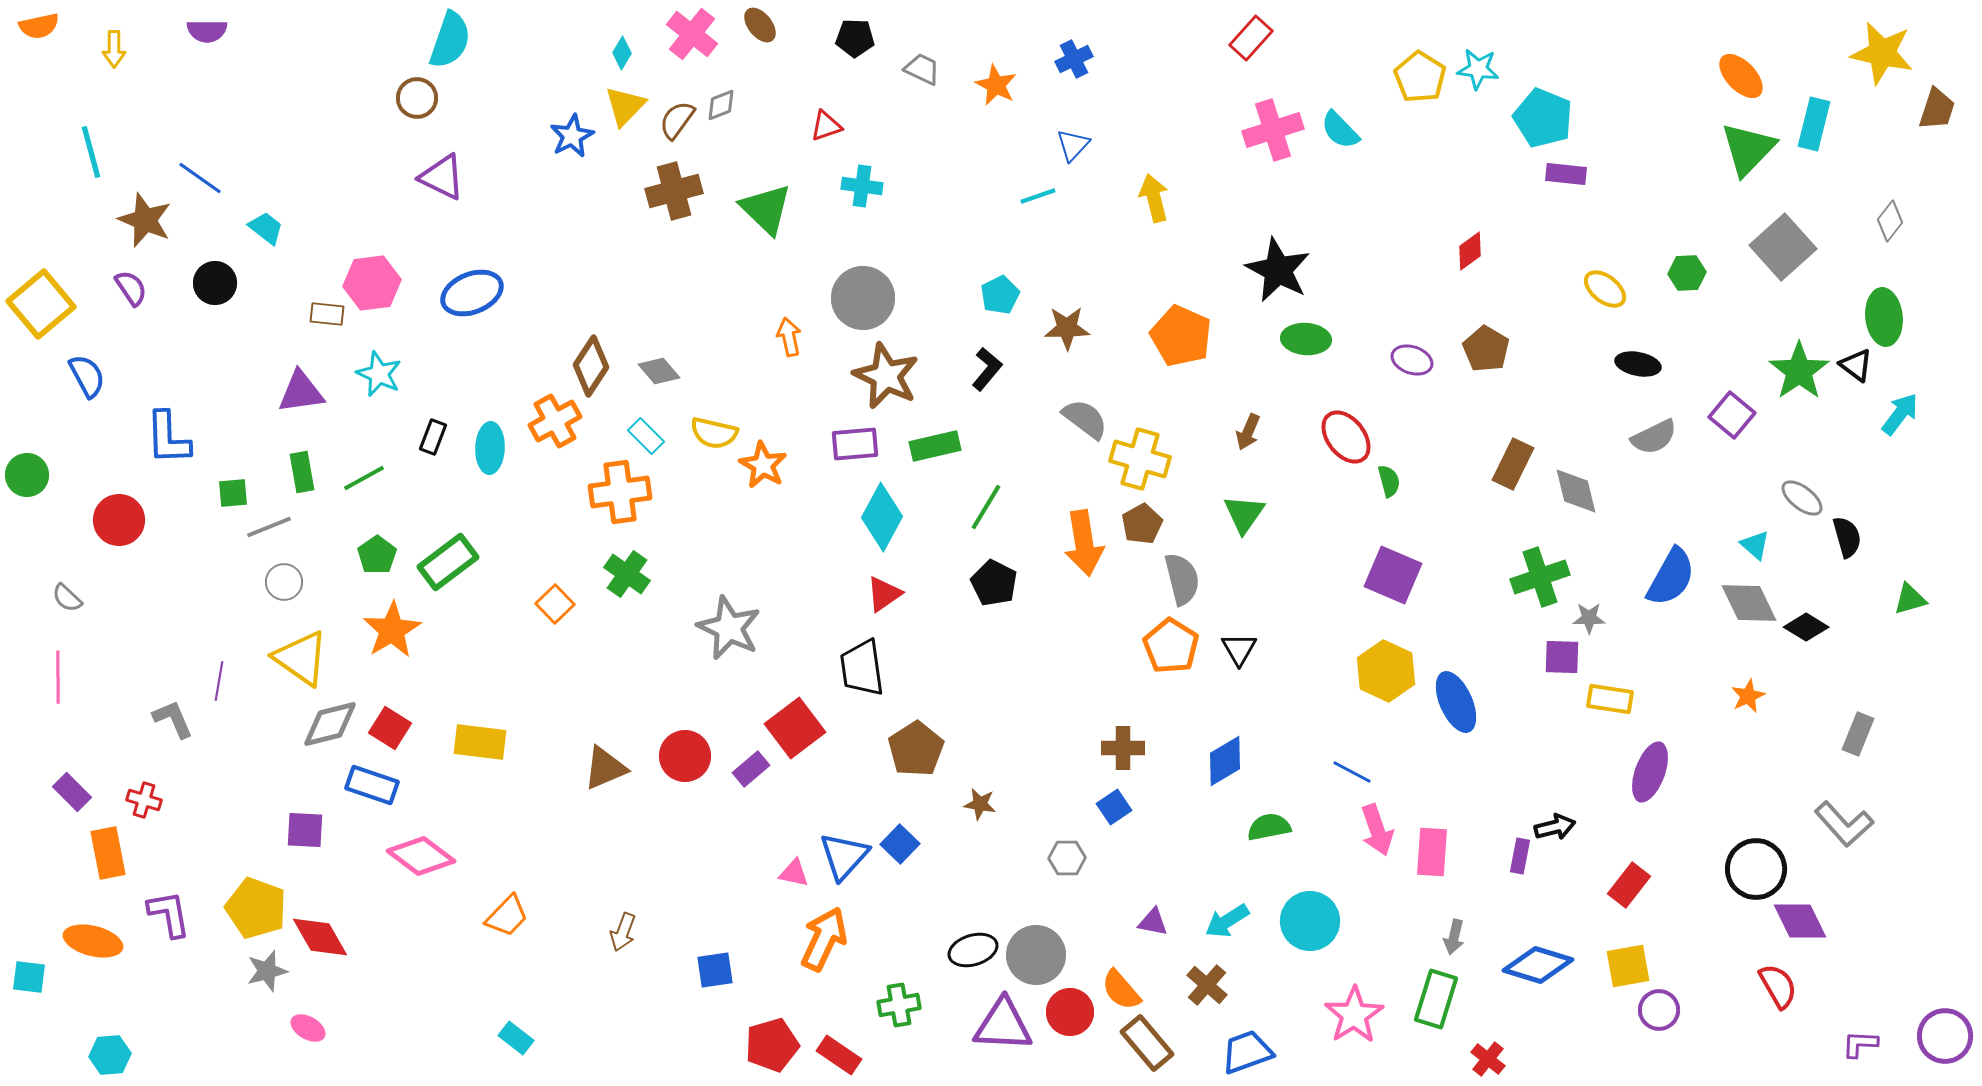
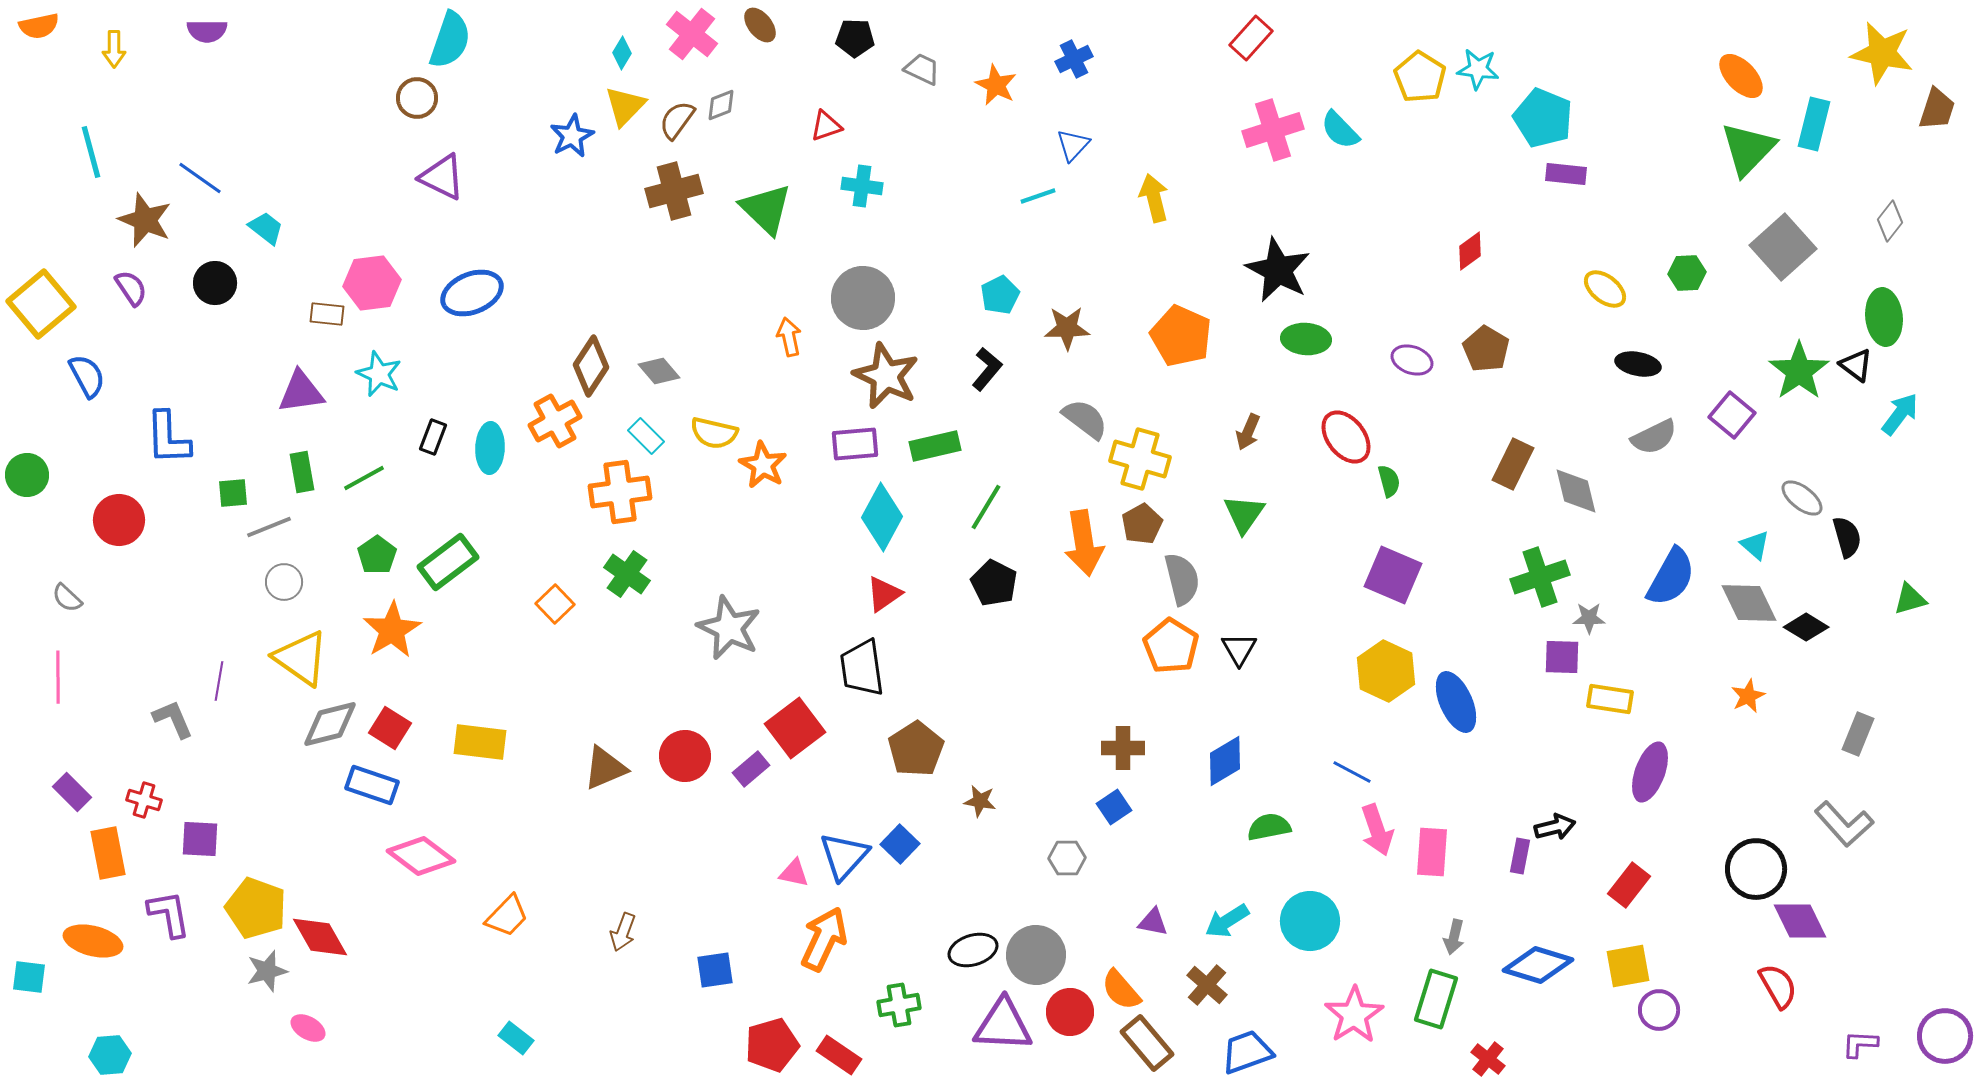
brown star at (980, 804): moved 3 px up
purple square at (305, 830): moved 105 px left, 9 px down
